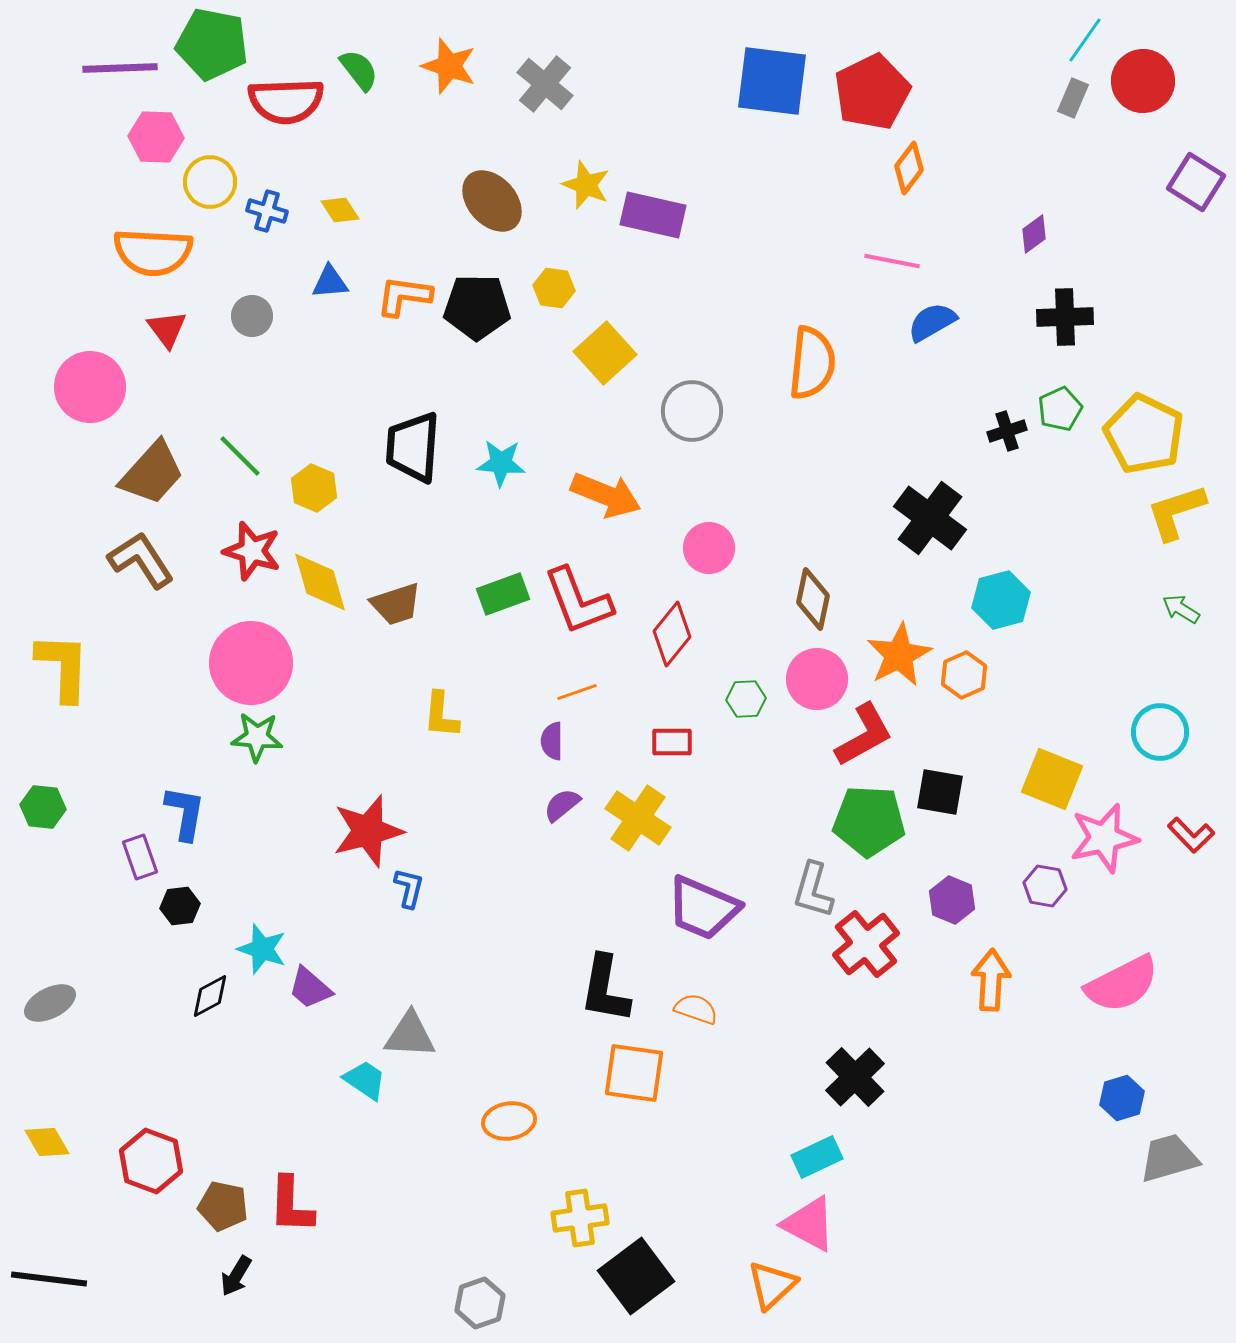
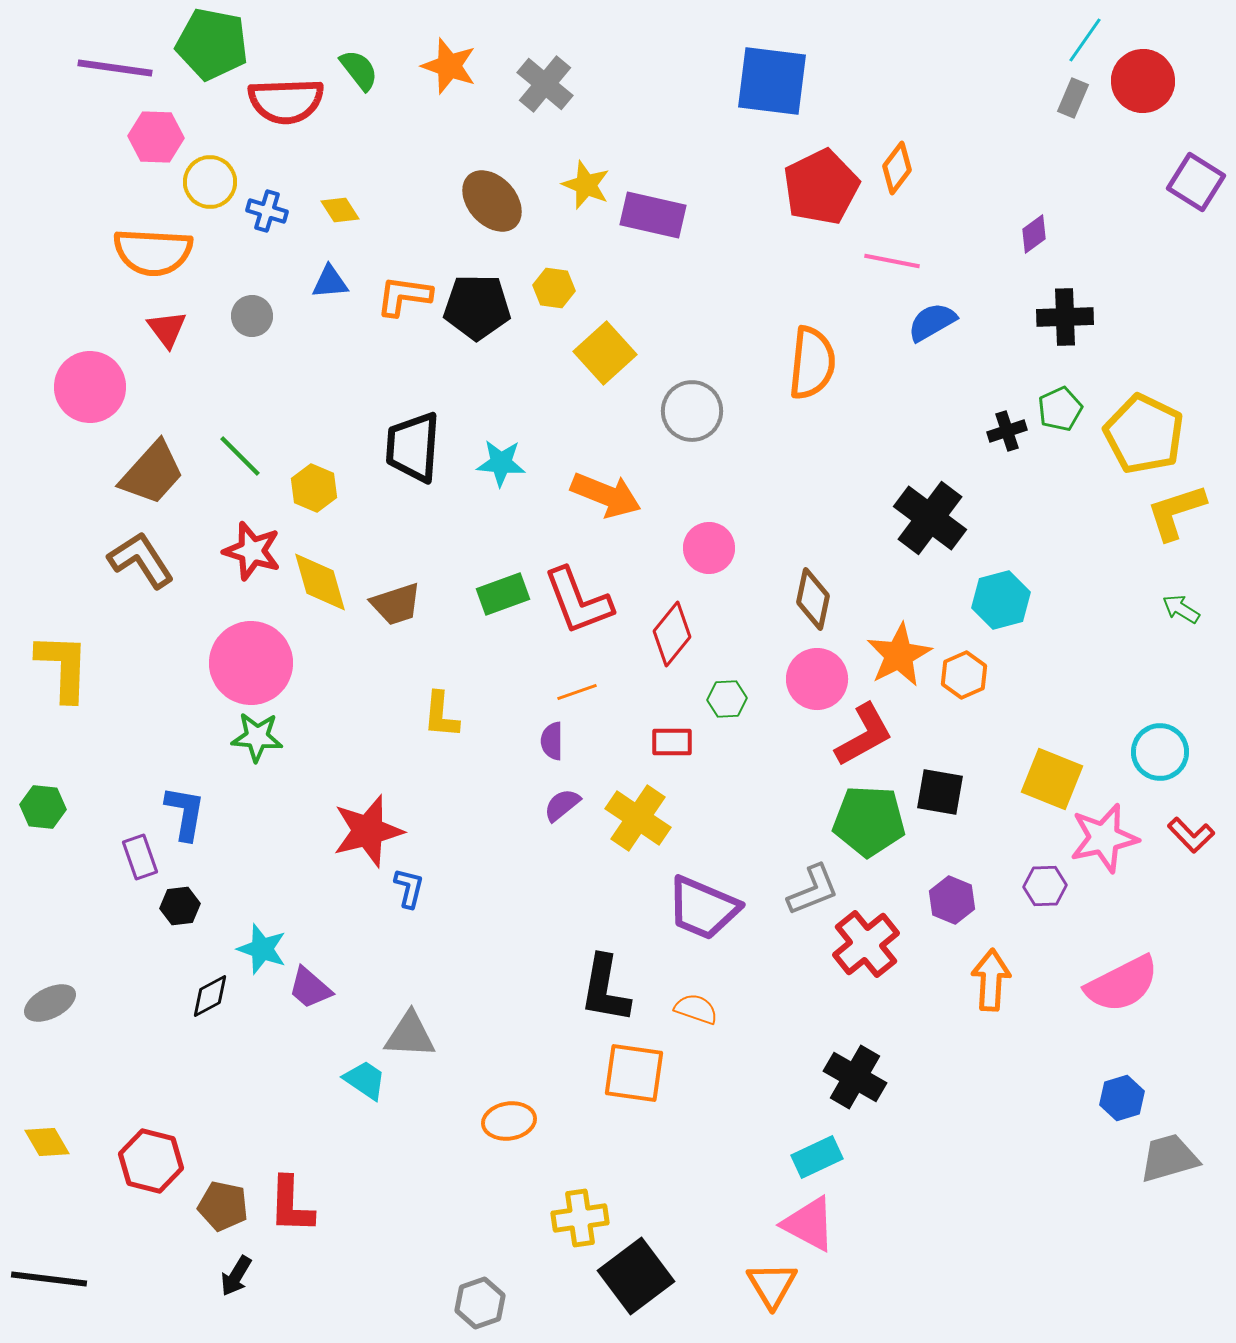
purple line at (120, 68): moved 5 px left; rotated 10 degrees clockwise
red pentagon at (872, 92): moved 51 px left, 95 px down
orange diamond at (909, 168): moved 12 px left
green hexagon at (746, 699): moved 19 px left
cyan circle at (1160, 732): moved 20 px down
purple hexagon at (1045, 886): rotated 12 degrees counterclockwise
gray L-shape at (813, 890): rotated 128 degrees counterclockwise
black cross at (855, 1077): rotated 16 degrees counterclockwise
red hexagon at (151, 1161): rotated 6 degrees counterclockwise
orange triangle at (772, 1285): rotated 18 degrees counterclockwise
